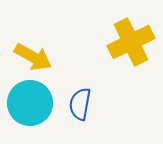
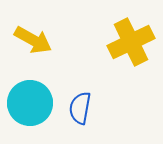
yellow arrow: moved 17 px up
blue semicircle: moved 4 px down
